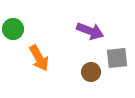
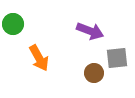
green circle: moved 5 px up
brown circle: moved 3 px right, 1 px down
